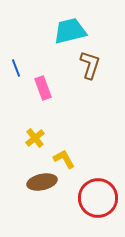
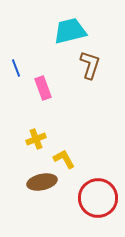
yellow cross: moved 1 px right, 1 px down; rotated 18 degrees clockwise
